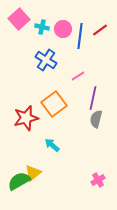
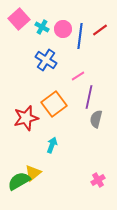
cyan cross: rotated 16 degrees clockwise
purple line: moved 4 px left, 1 px up
cyan arrow: rotated 70 degrees clockwise
